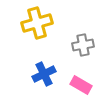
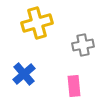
blue cross: moved 20 px left; rotated 15 degrees counterclockwise
pink rectangle: moved 7 px left, 1 px down; rotated 55 degrees clockwise
